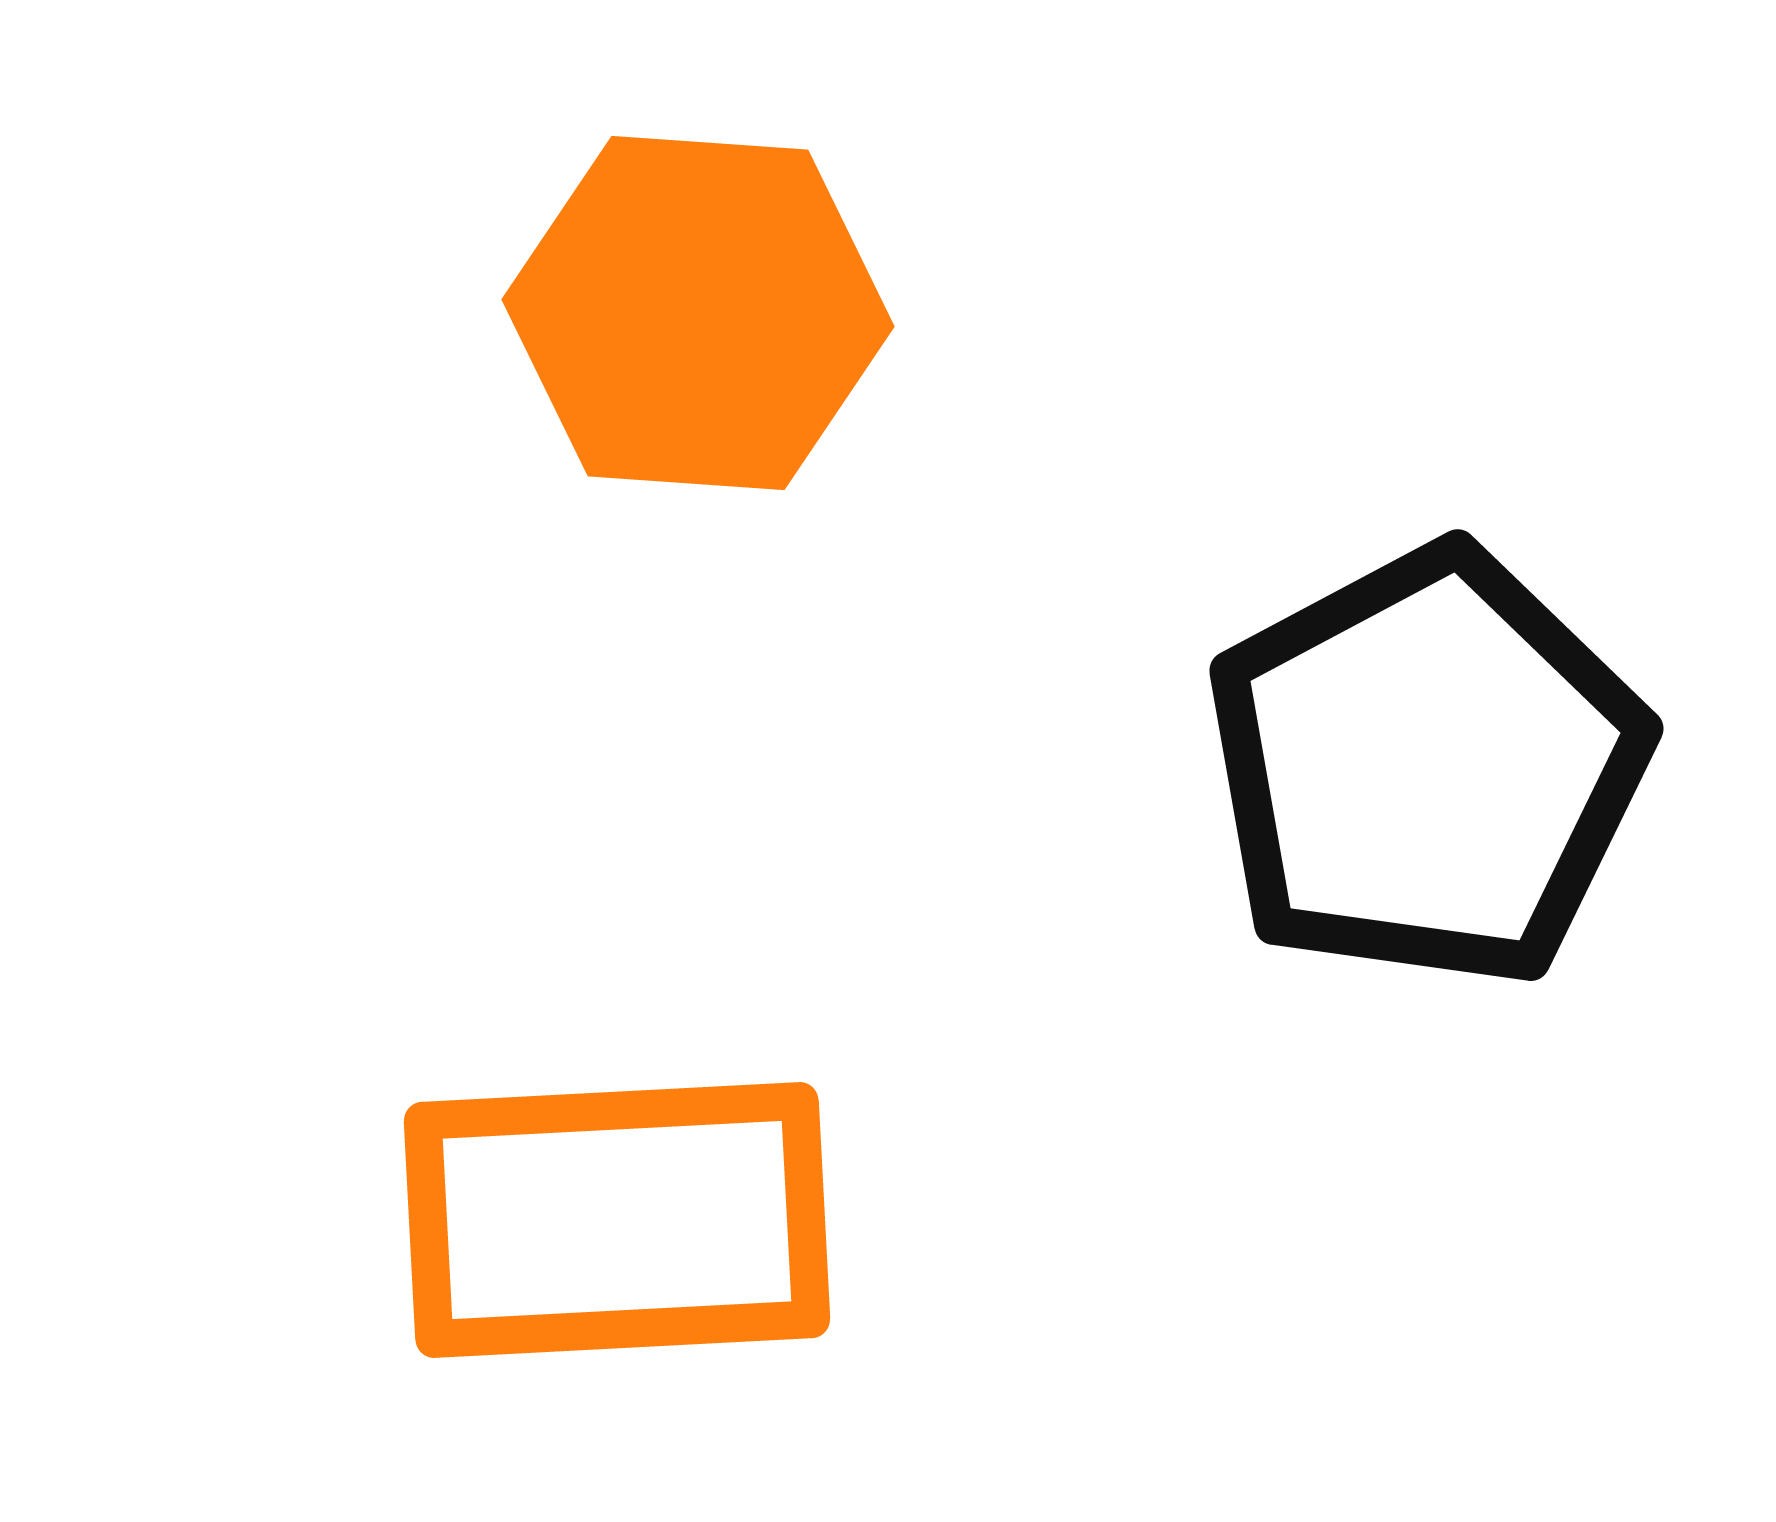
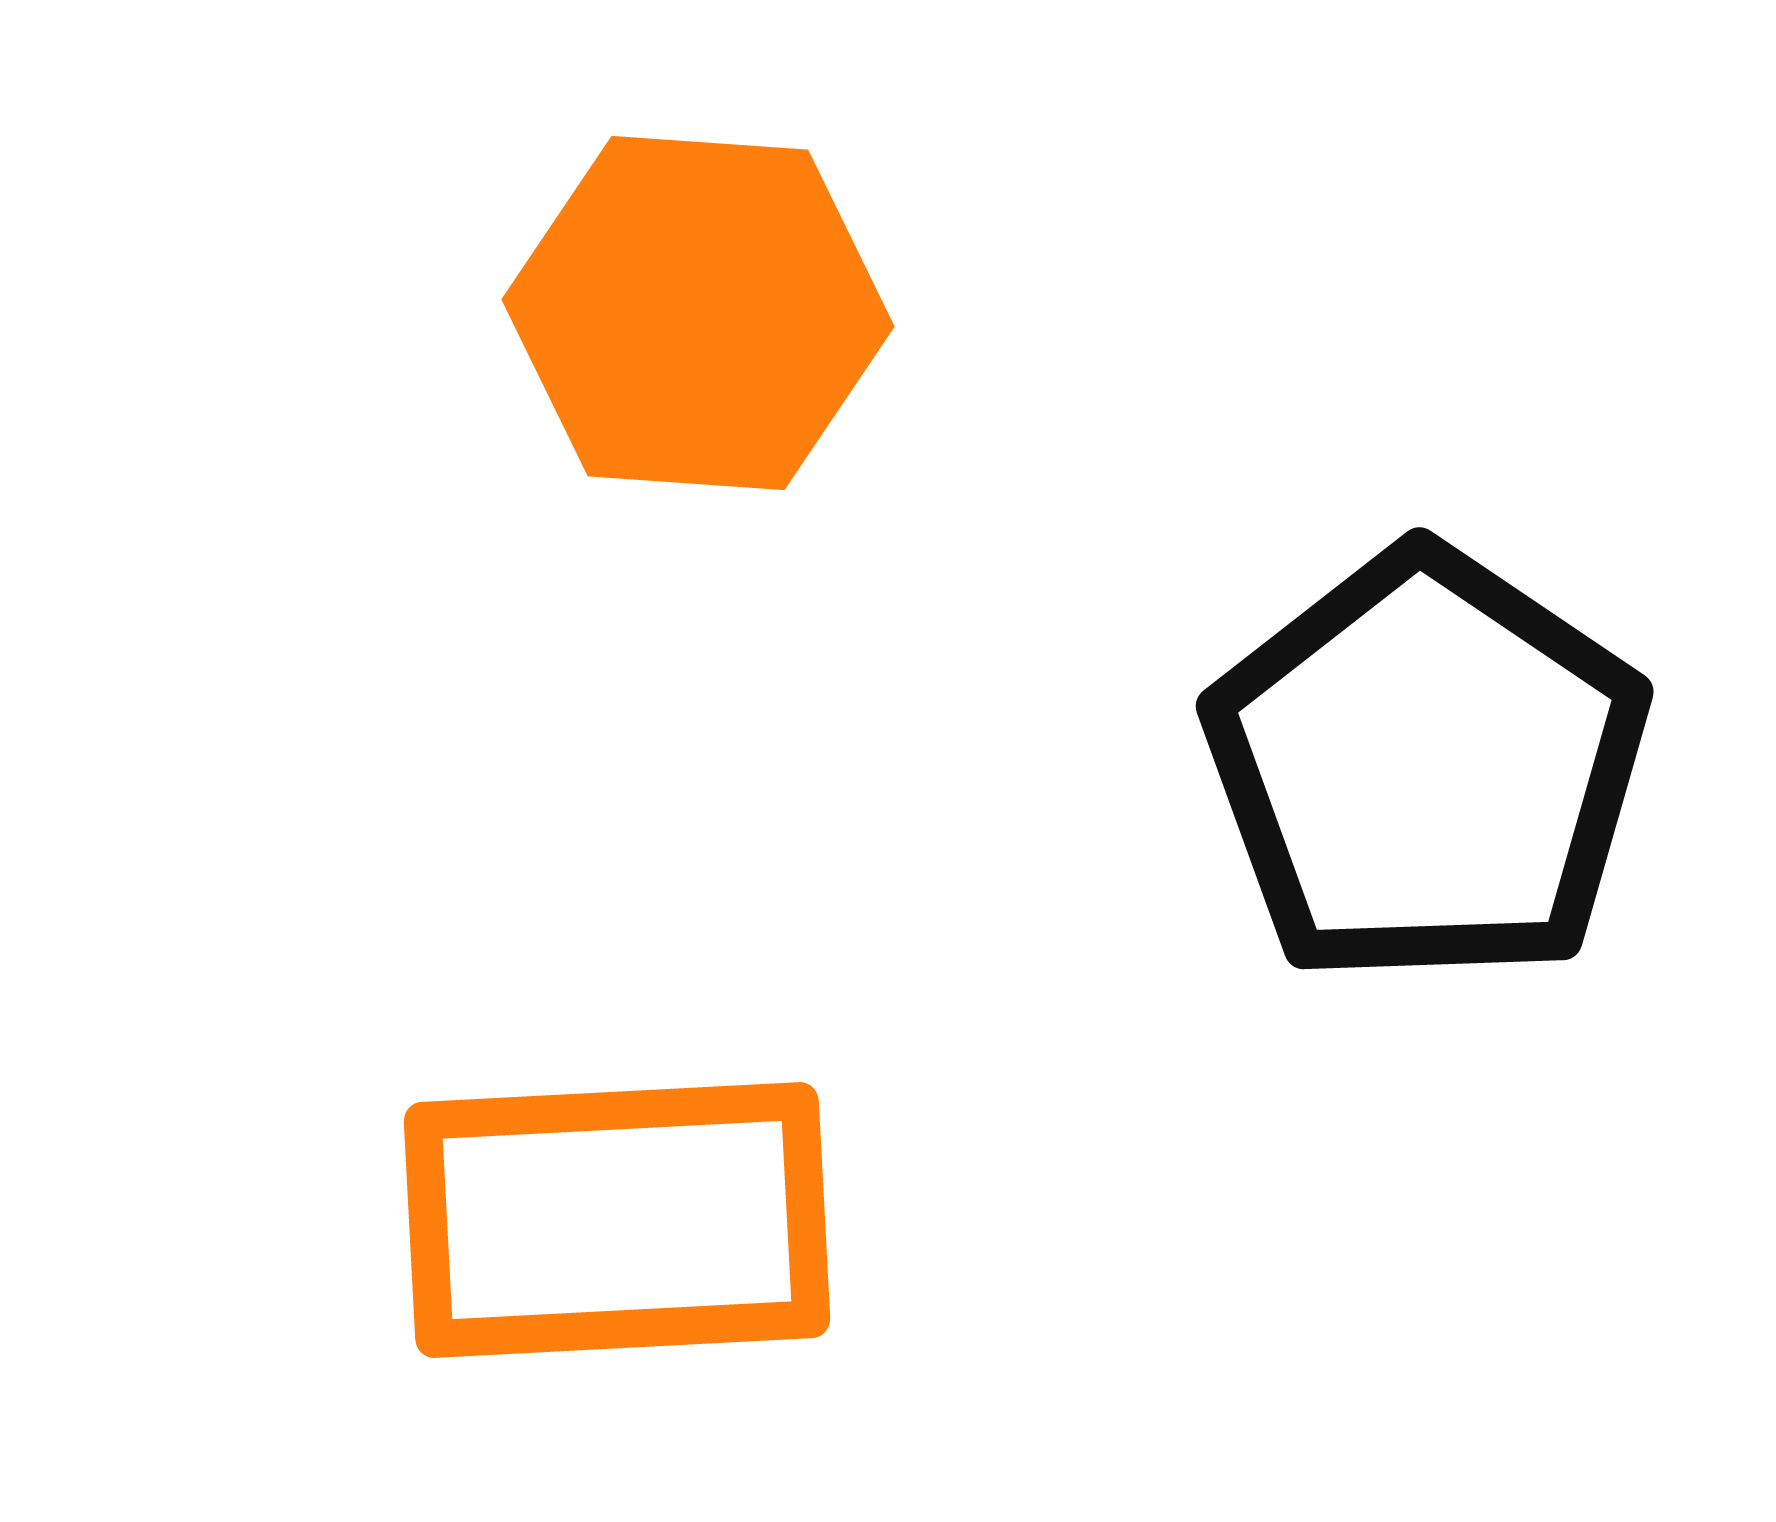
black pentagon: rotated 10 degrees counterclockwise
